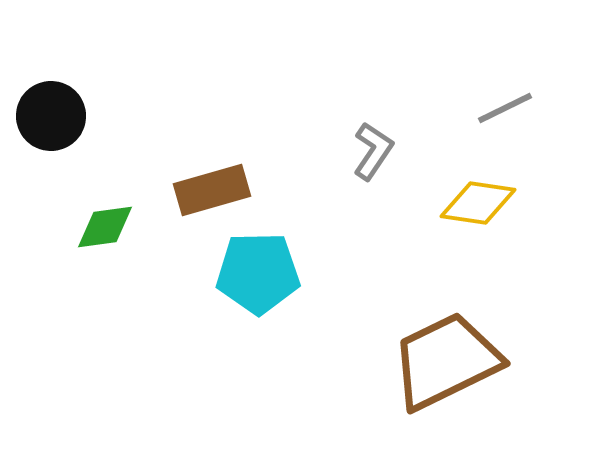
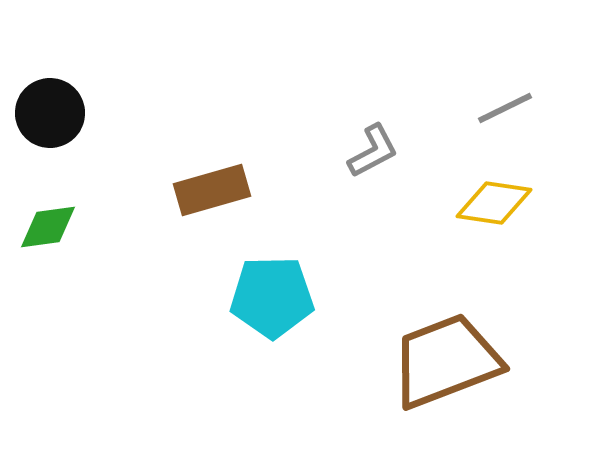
black circle: moved 1 px left, 3 px up
gray L-shape: rotated 28 degrees clockwise
yellow diamond: moved 16 px right
green diamond: moved 57 px left
cyan pentagon: moved 14 px right, 24 px down
brown trapezoid: rotated 5 degrees clockwise
